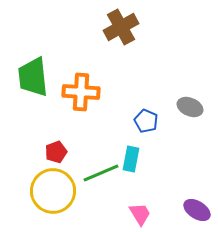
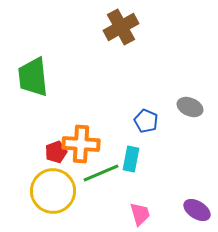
orange cross: moved 52 px down
pink trapezoid: rotated 15 degrees clockwise
